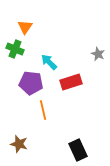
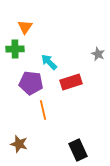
green cross: rotated 24 degrees counterclockwise
